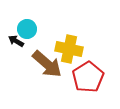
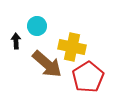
cyan circle: moved 10 px right, 3 px up
black arrow: rotated 56 degrees clockwise
yellow cross: moved 3 px right, 2 px up
